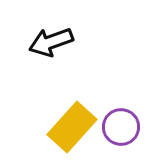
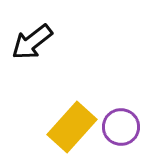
black arrow: moved 19 px left; rotated 18 degrees counterclockwise
